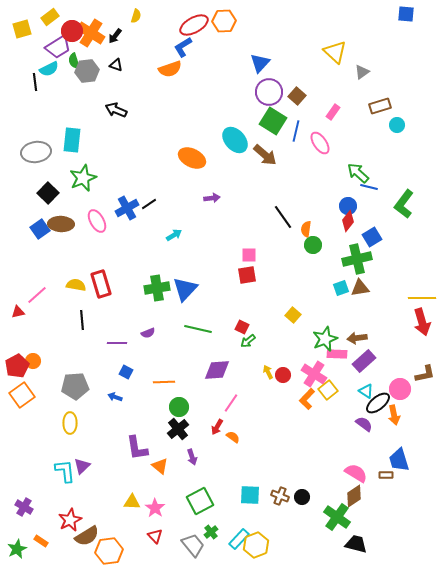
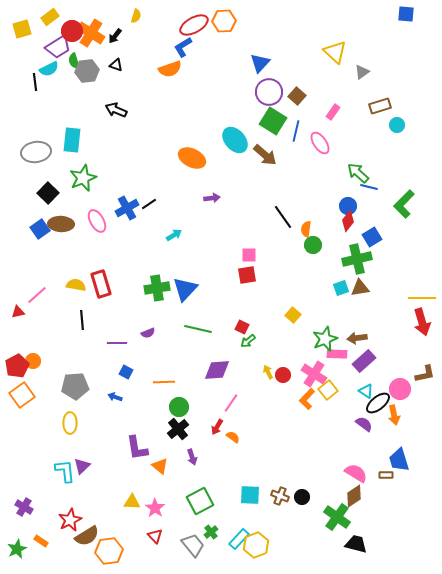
green L-shape at (404, 204): rotated 8 degrees clockwise
